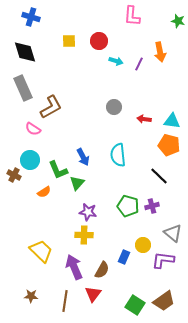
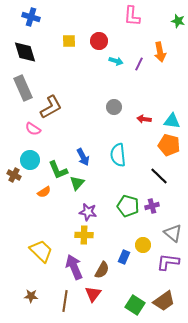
purple L-shape: moved 5 px right, 2 px down
